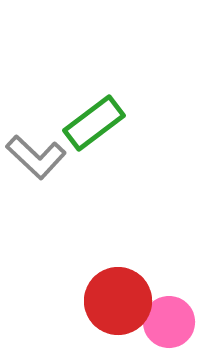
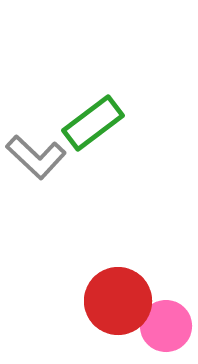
green rectangle: moved 1 px left
pink circle: moved 3 px left, 4 px down
